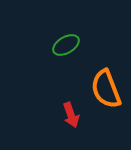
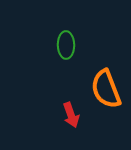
green ellipse: rotated 60 degrees counterclockwise
